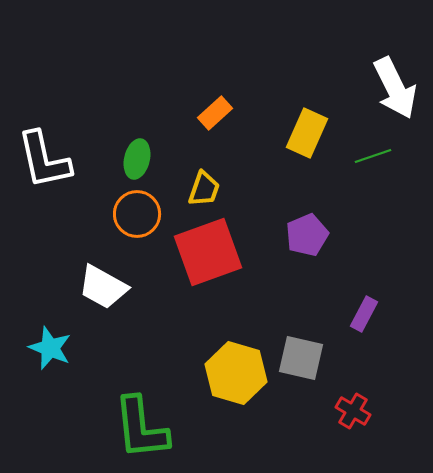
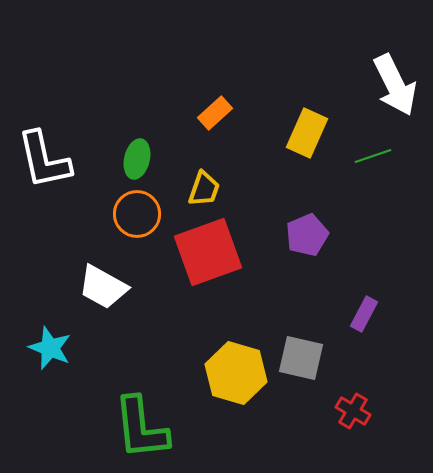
white arrow: moved 3 px up
